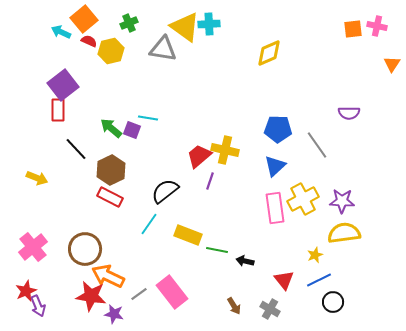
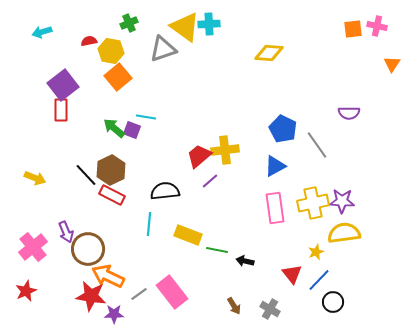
orange square at (84, 19): moved 34 px right, 58 px down
cyan arrow at (61, 32): moved 19 px left; rotated 42 degrees counterclockwise
red semicircle at (89, 41): rotated 35 degrees counterclockwise
gray triangle at (163, 49): rotated 28 degrees counterclockwise
yellow hexagon at (111, 51): rotated 25 degrees clockwise
yellow diamond at (269, 53): rotated 28 degrees clockwise
red rectangle at (58, 110): moved 3 px right
cyan line at (148, 118): moved 2 px left, 1 px up
green arrow at (111, 128): moved 3 px right
blue pentagon at (278, 129): moved 5 px right; rotated 24 degrees clockwise
black line at (76, 149): moved 10 px right, 26 px down
yellow cross at (225, 150): rotated 20 degrees counterclockwise
blue triangle at (275, 166): rotated 15 degrees clockwise
yellow arrow at (37, 178): moved 2 px left
purple line at (210, 181): rotated 30 degrees clockwise
black semicircle at (165, 191): rotated 32 degrees clockwise
red rectangle at (110, 197): moved 2 px right, 2 px up
yellow cross at (303, 199): moved 10 px right, 4 px down; rotated 16 degrees clockwise
cyan line at (149, 224): rotated 30 degrees counterclockwise
brown circle at (85, 249): moved 3 px right
yellow star at (315, 255): moved 1 px right, 3 px up
red triangle at (284, 280): moved 8 px right, 6 px up
blue line at (319, 280): rotated 20 degrees counterclockwise
purple arrow at (38, 306): moved 28 px right, 74 px up
purple star at (114, 314): rotated 12 degrees counterclockwise
